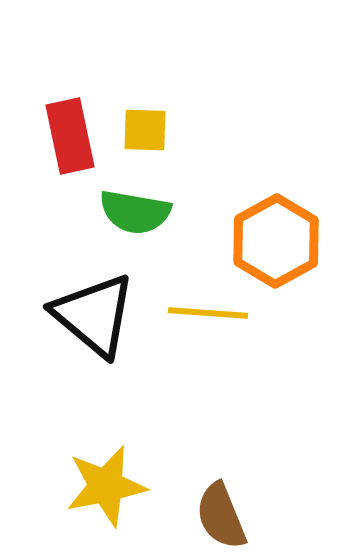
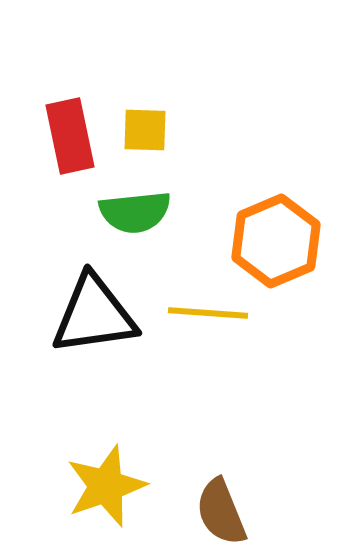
green semicircle: rotated 16 degrees counterclockwise
orange hexagon: rotated 6 degrees clockwise
black triangle: rotated 48 degrees counterclockwise
yellow star: rotated 8 degrees counterclockwise
brown semicircle: moved 4 px up
